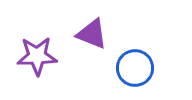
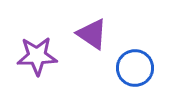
purple triangle: rotated 12 degrees clockwise
